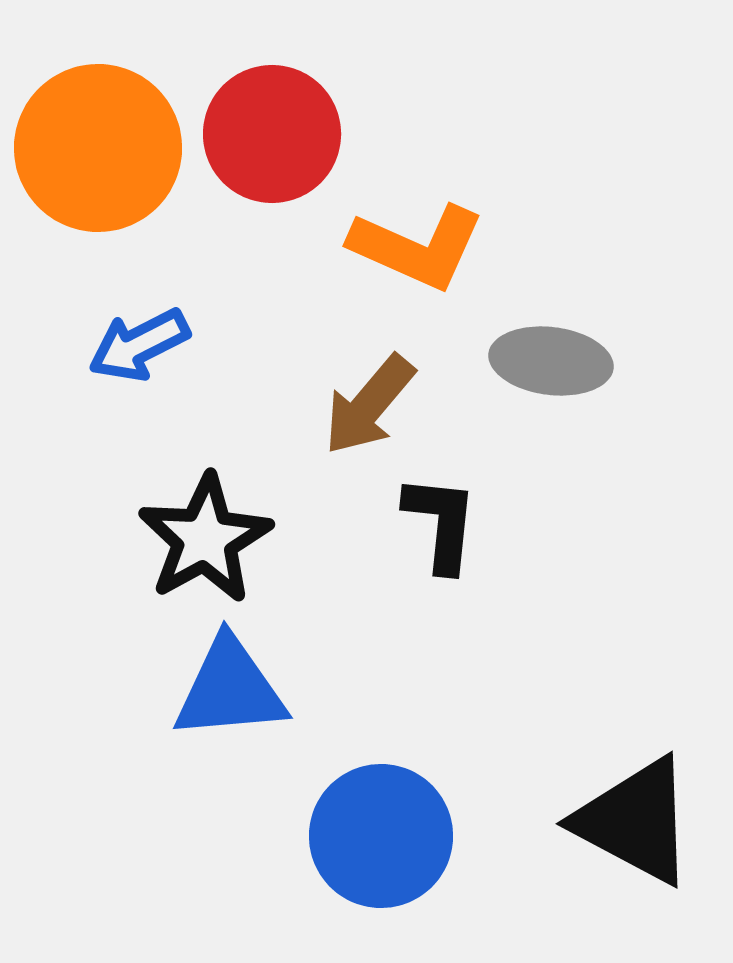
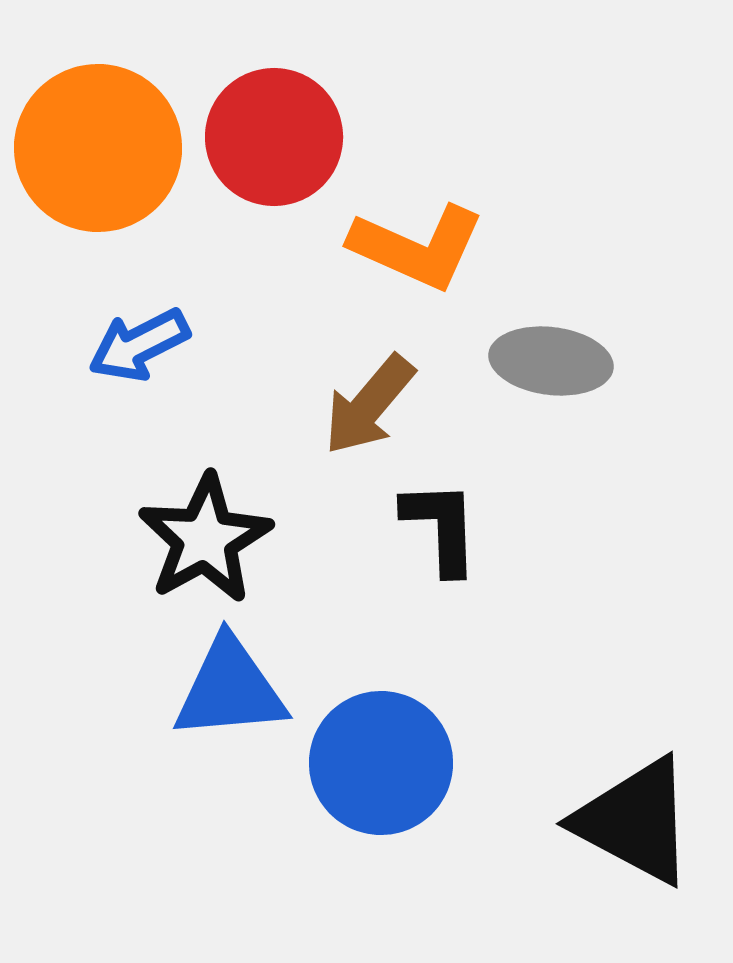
red circle: moved 2 px right, 3 px down
black L-shape: moved 4 px down; rotated 8 degrees counterclockwise
blue circle: moved 73 px up
